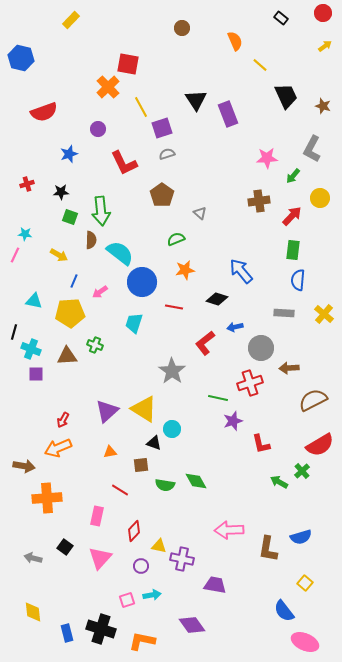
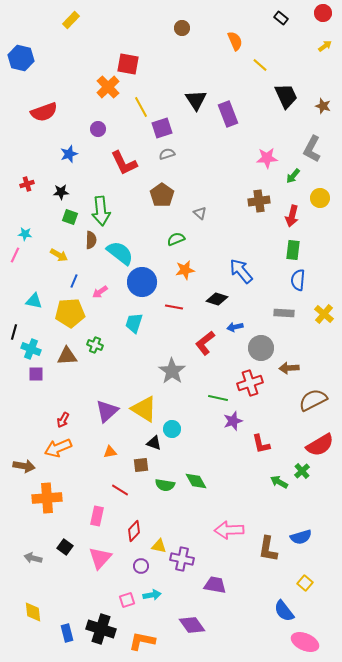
red arrow at (292, 216): rotated 150 degrees clockwise
